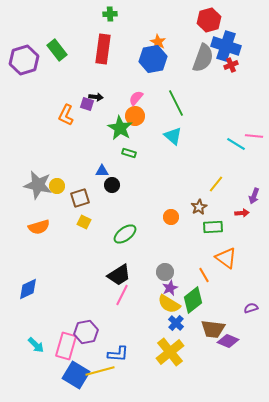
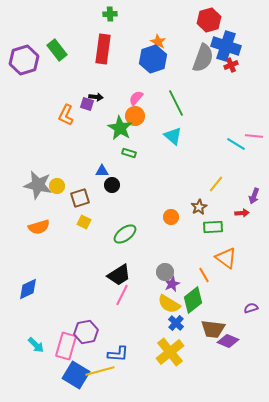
blue hexagon at (153, 59): rotated 8 degrees counterclockwise
purple star at (170, 288): moved 2 px right, 4 px up
